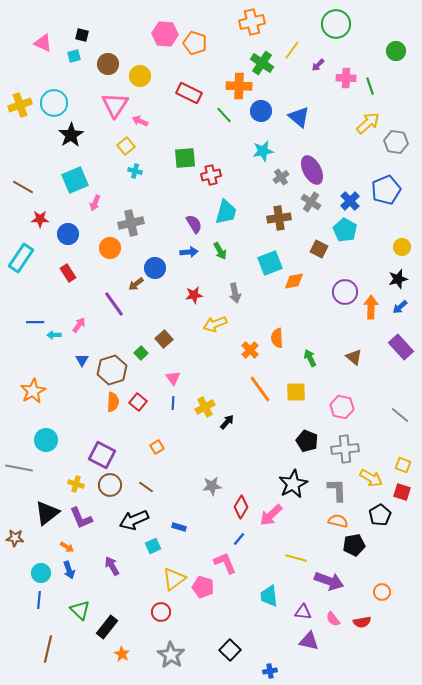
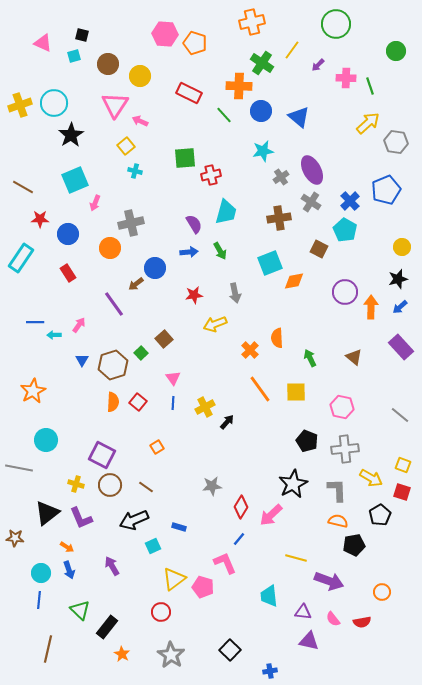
brown hexagon at (112, 370): moved 1 px right, 5 px up
